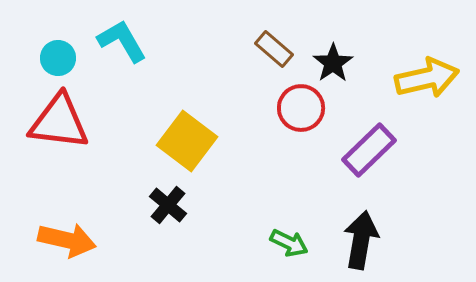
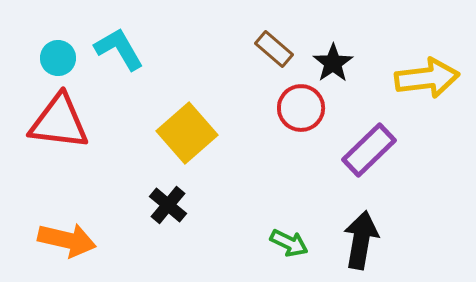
cyan L-shape: moved 3 px left, 8 px down
yellow arrow: rotated 6 degrees clockwise
yellow square: moved 8 px up; rotated 12 degrees clockwise
